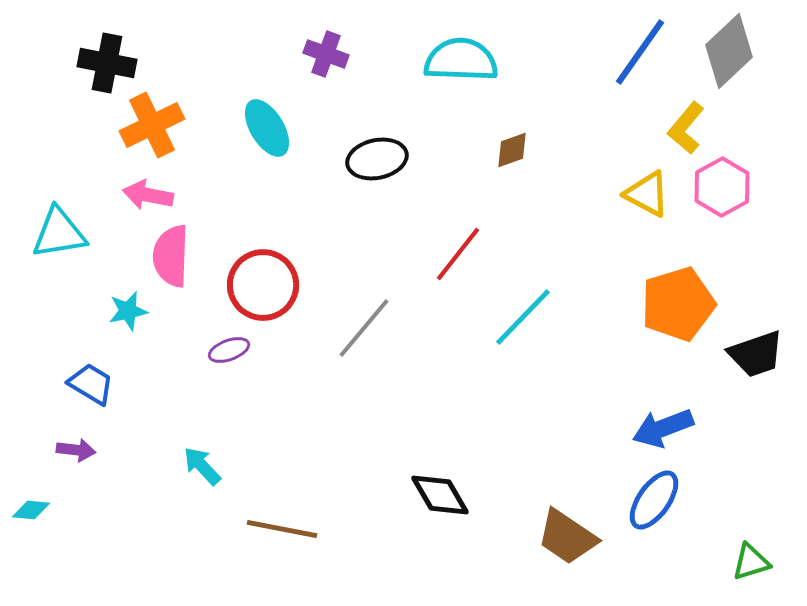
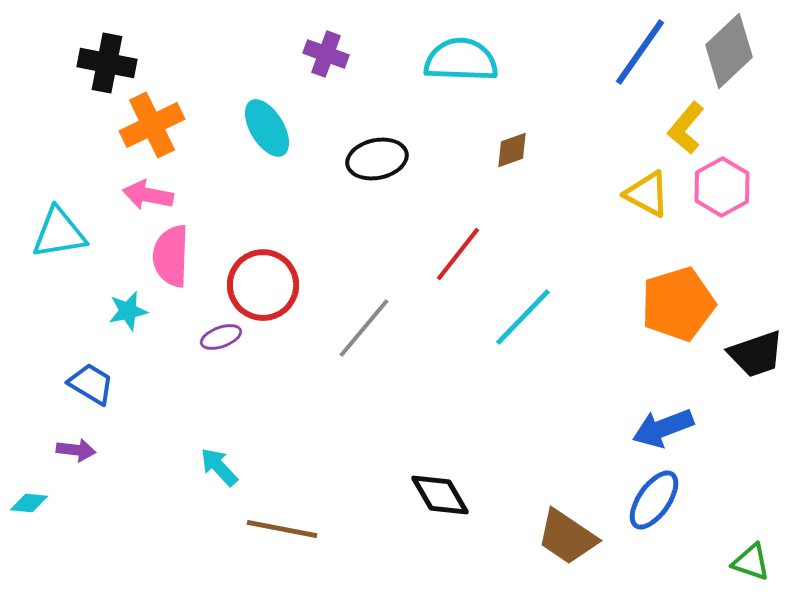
purple ellipse: moved 8 px left, 13 px up
cyan arrow: moved 17 px right, 1 px down
cyan diamond: moved 2 px left, 7 px up
green triangle: rotated 36 degrees clockwise
